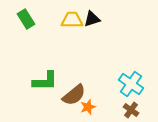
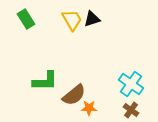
yellow trapezoid: rotated 60 degrees clockwise
orange star: moved 1 px right, 1 px down; rotated 21 degrees clockwise
